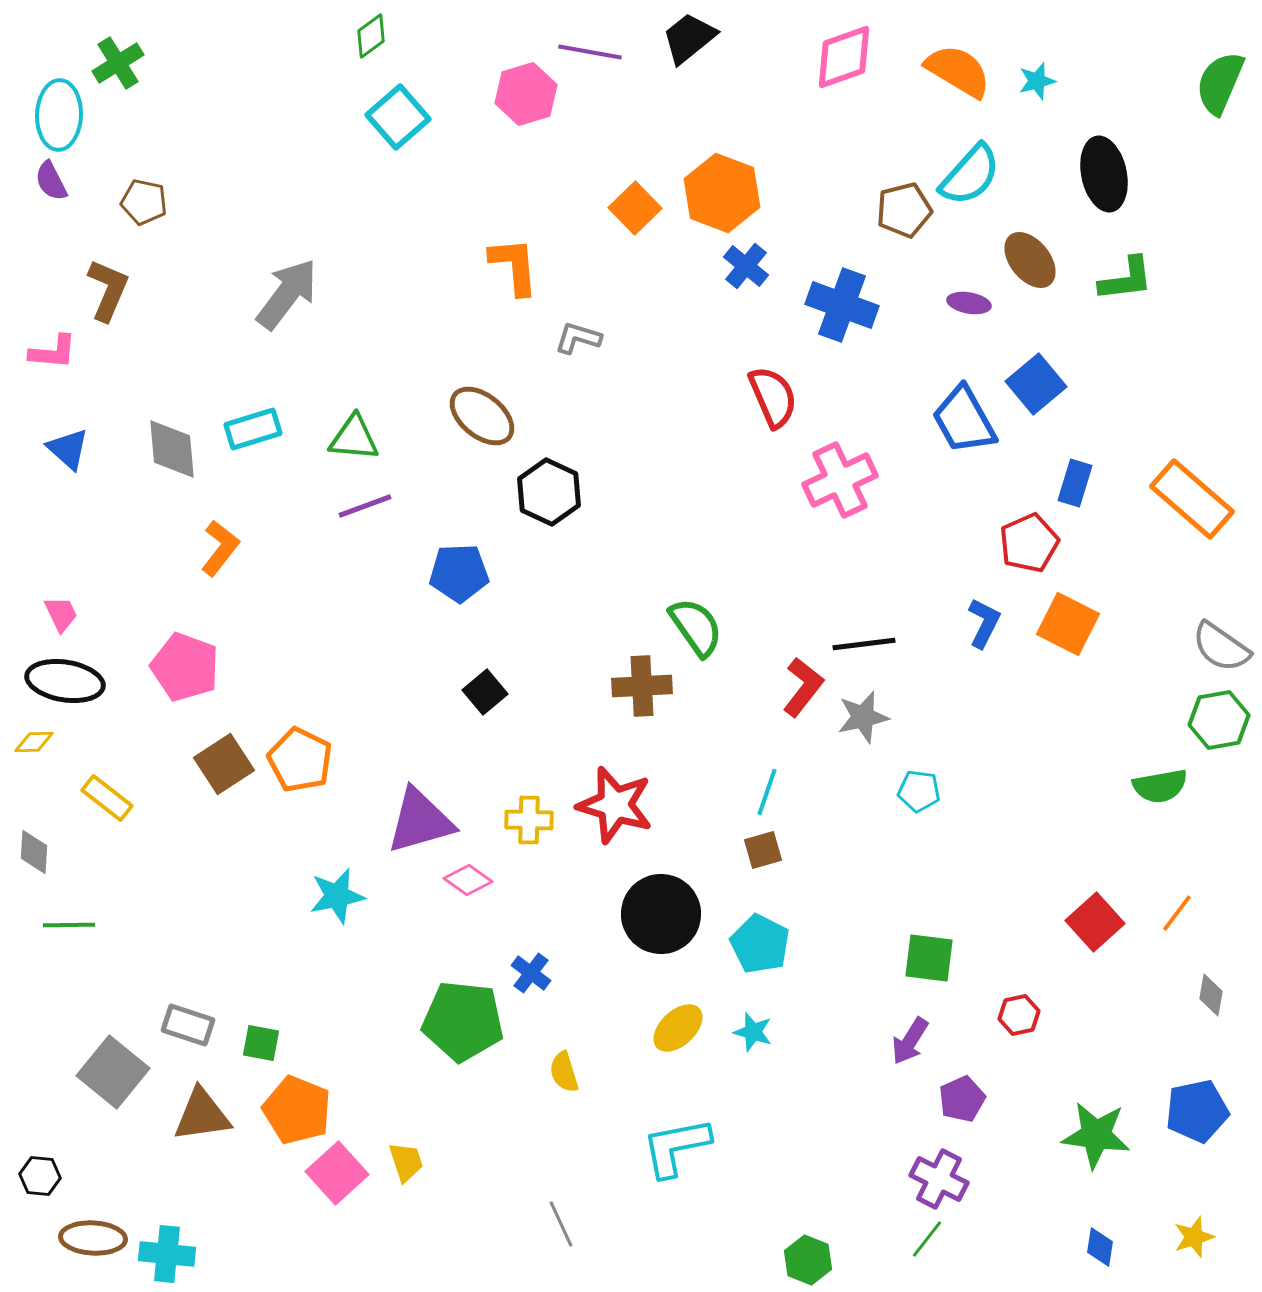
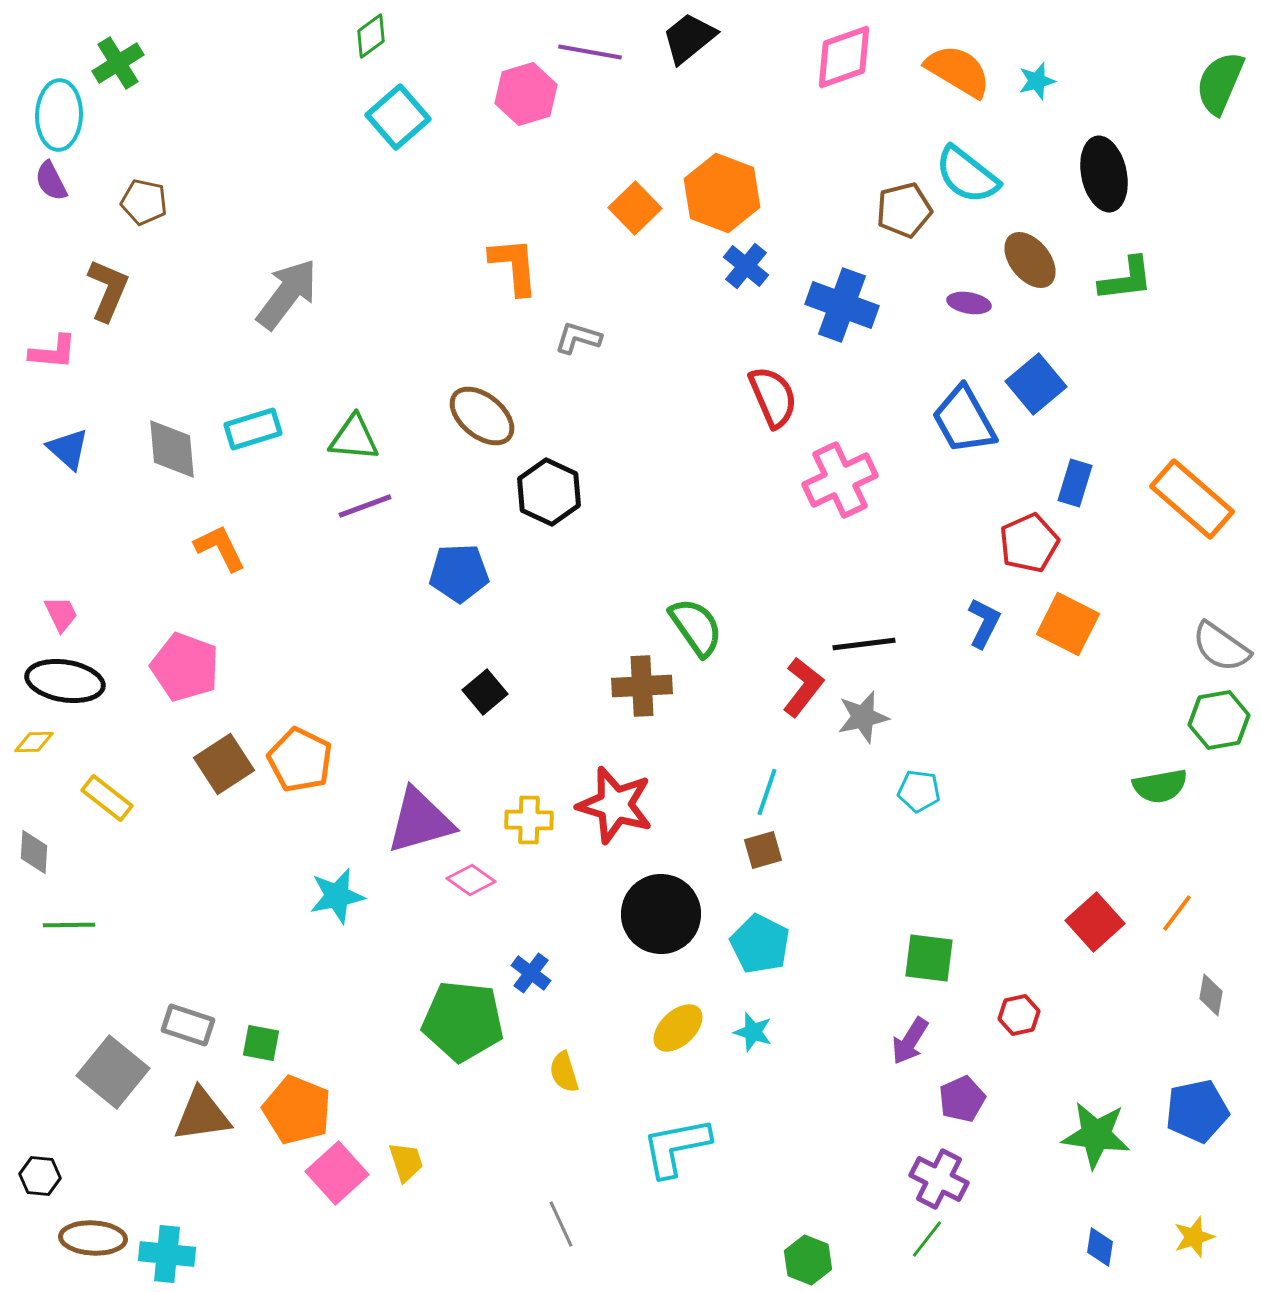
cyan semicircle at (970, 175): moved 3 px left; rotated 86 degrees clockwise
orange L-shape at (220, 548): rotated 64 degrees counterclockwise
pink diamond at (468, 880): moved 3 px right
